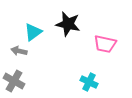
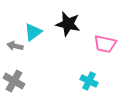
gray arrow: moved 4 px left, 5 px up
cyan cross: moved 1 px up
